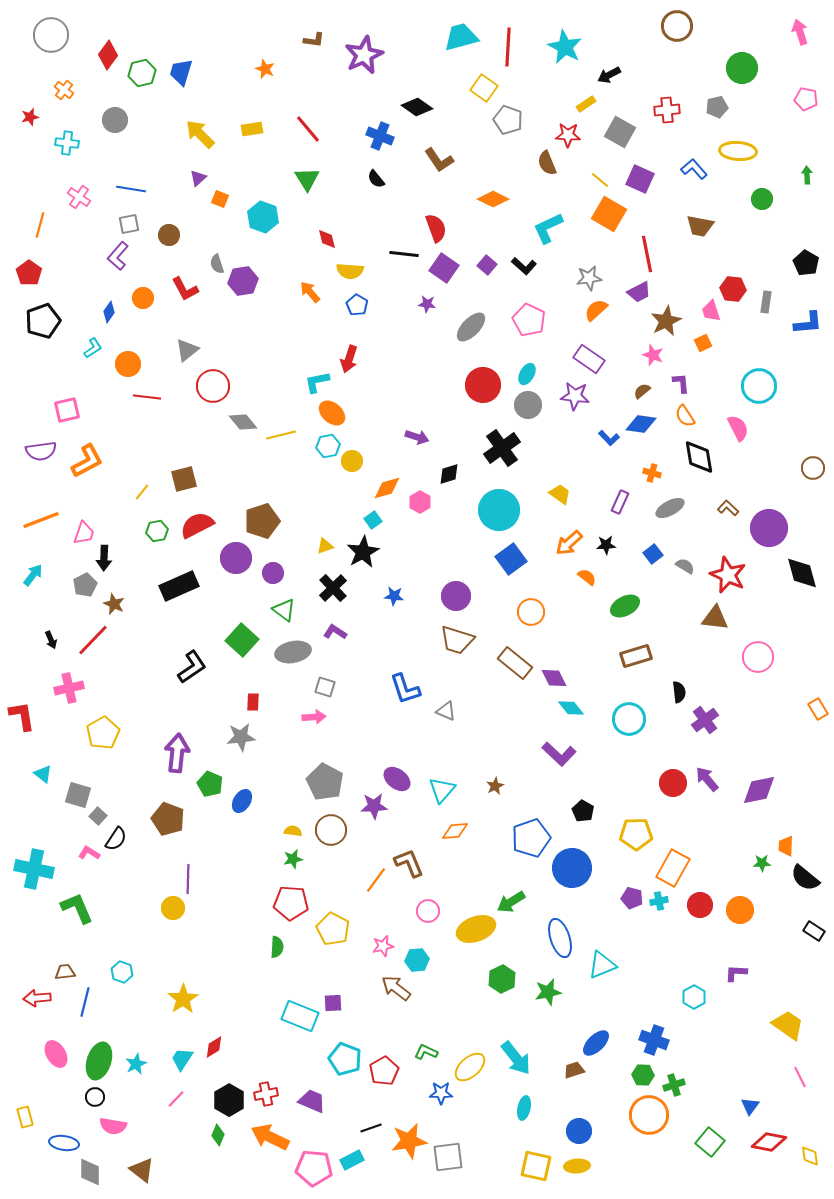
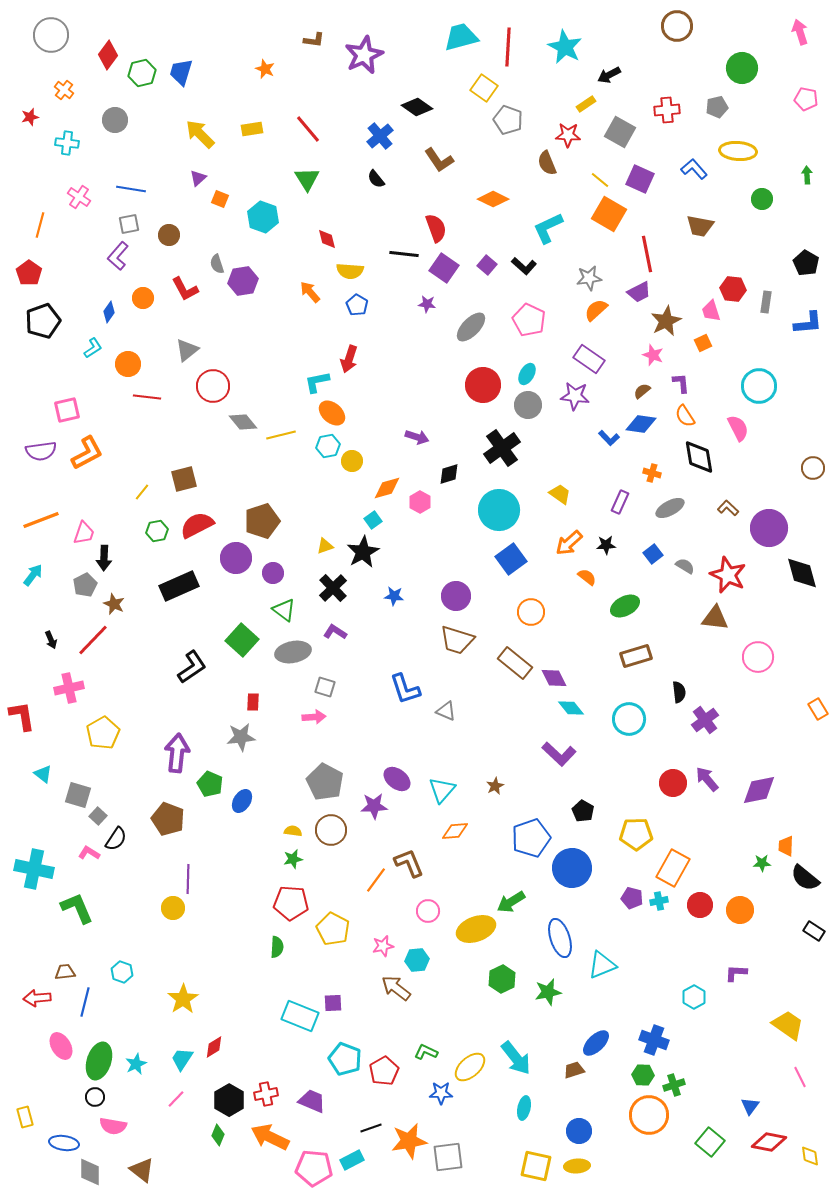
blue cross at (380, 136): rotated 28 degrees clockwise
orange L-shape at (87, 461): moved 8 px up
pink ellipse at (56, 1054): moved 5 px right, 8 px up
